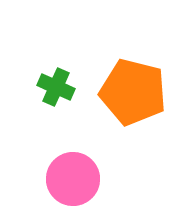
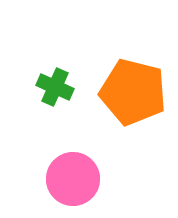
green cross: moved 1 px left
